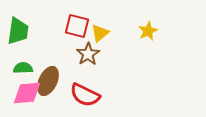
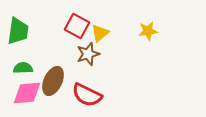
red square: rotated 15 degrees clockwise
yellow star: rotated 18 degrees clockwise
brown star: rotated 15 degrees clockwise
brown ellipse: moved 5 px right
red semicircle: moved 2 px right
